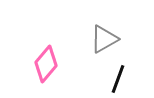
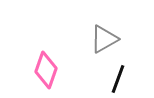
pink diamond: moved 6 px down; rotated 21 degrees counterclockwise
